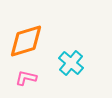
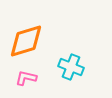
cyan cross: moved 4 px down; rotated 20 degrees counterclockwise
